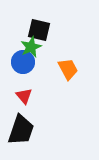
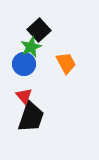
black square: rotated 35 degrees clockwise
blue circle: moved 1 px right, 2 px down
orange trapezoid: moved 2 px left, 6 px up
black trapezoid: moved 10 px right, 13 px up
